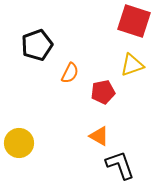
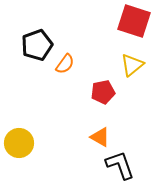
yellow triangle: rotated 20 degrees counterclockwise
orange semicircle: moved 5 px left, 9 px up; rotated 10 degrees clockwise
orange triangle: moved 1 px right, 1 px down
